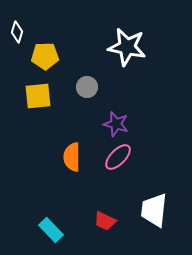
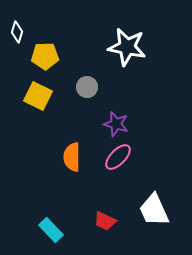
yellow square: rotated 32 degrees clockwise
white trapezoid: rotated 30 degrees counterclockwise
